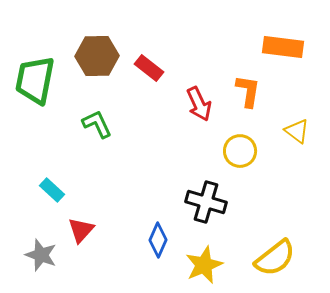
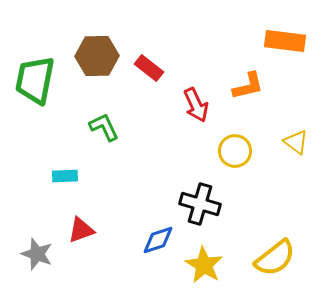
orange rectangle: moved 2 px right, 6 px up
orange L-shape: moved 5 px up; rotated 68 degrees clockwise
red arrow: moved 3 px left, 1 px down
green L-shape: moved 7 px right, 3 px down
yellow triangle: moved 1 px left, 11 px down
yellow circle: moved 5 px left
cyan rectangle: moved 13 px right, 14 px up; rotated 45 degrees counterclockwise
black cross: moved 6 px left, 2 px down
red triangle: rotated 28 degrees clockwise
blue diamond: rotated 48 degrees clockwise
gray star: moved 4 px left, 1 px up
yellow star: rotated 18 degrees counterclockwise
